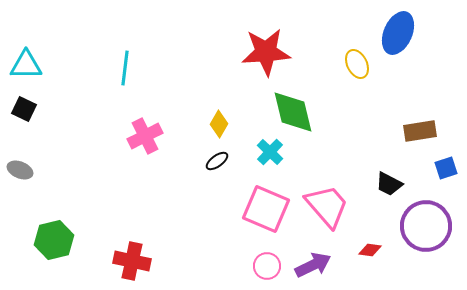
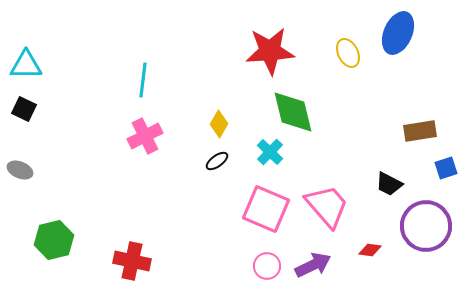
red star: moved 4 px right, 1 px up
yellow ellipse: moved 9 px left, 11 px up
cyan line: moved 18 px right, 12 px down
